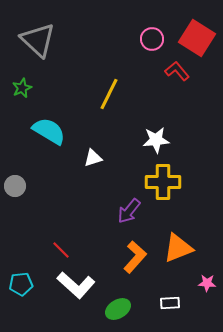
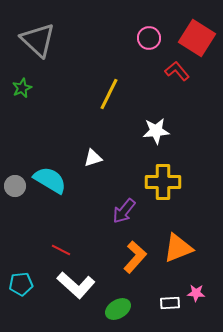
pink circle: moved 3 px left, 1 px up
cyan semicircle: moved 1 px right, 49 px down
white star: moved 9 px up
purple arrow: moved 5 px left
red line: rotated 18 degrees counterclockwise
pink star: moved 11 px left, 10 px down
